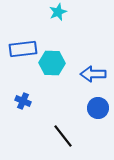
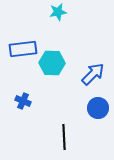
cyan star: rotated 12 degrees clockwise
blue arrow: rotated 135 degrees clockwise
black line: moved 1 px right, 1 px down; rotated 35 degrees clockwise
